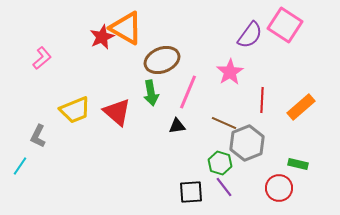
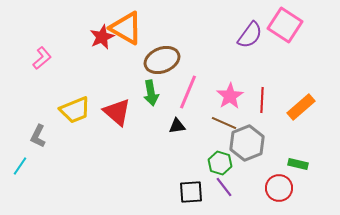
pink star: moved 24 px down
